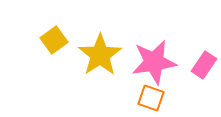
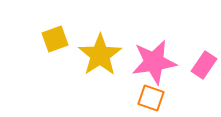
yellow square: moved 1 px right, 1 px up; rotated 16 degrees clockwise
